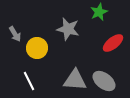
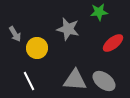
green star: rotated 18 degrees clockwise
